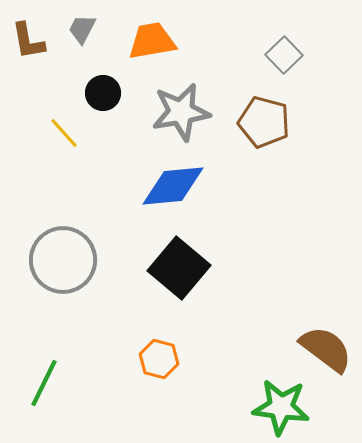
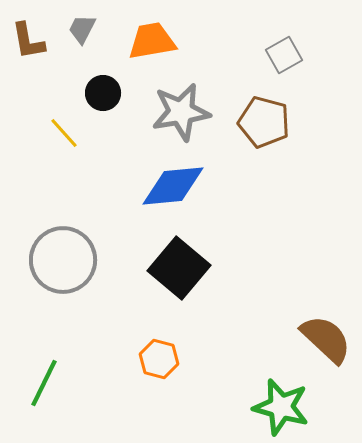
gray square: rotated 15 degrees clockwise
brown semicircle: moved 10 px up; rotated 6 degrees clockwise
green star: rotated 8 degrees clockwise
